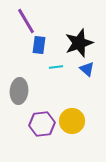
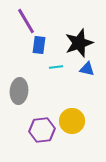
blue triangle: rotated 28 degrees counterclockwise
purple hexagon: moved 6 px down
